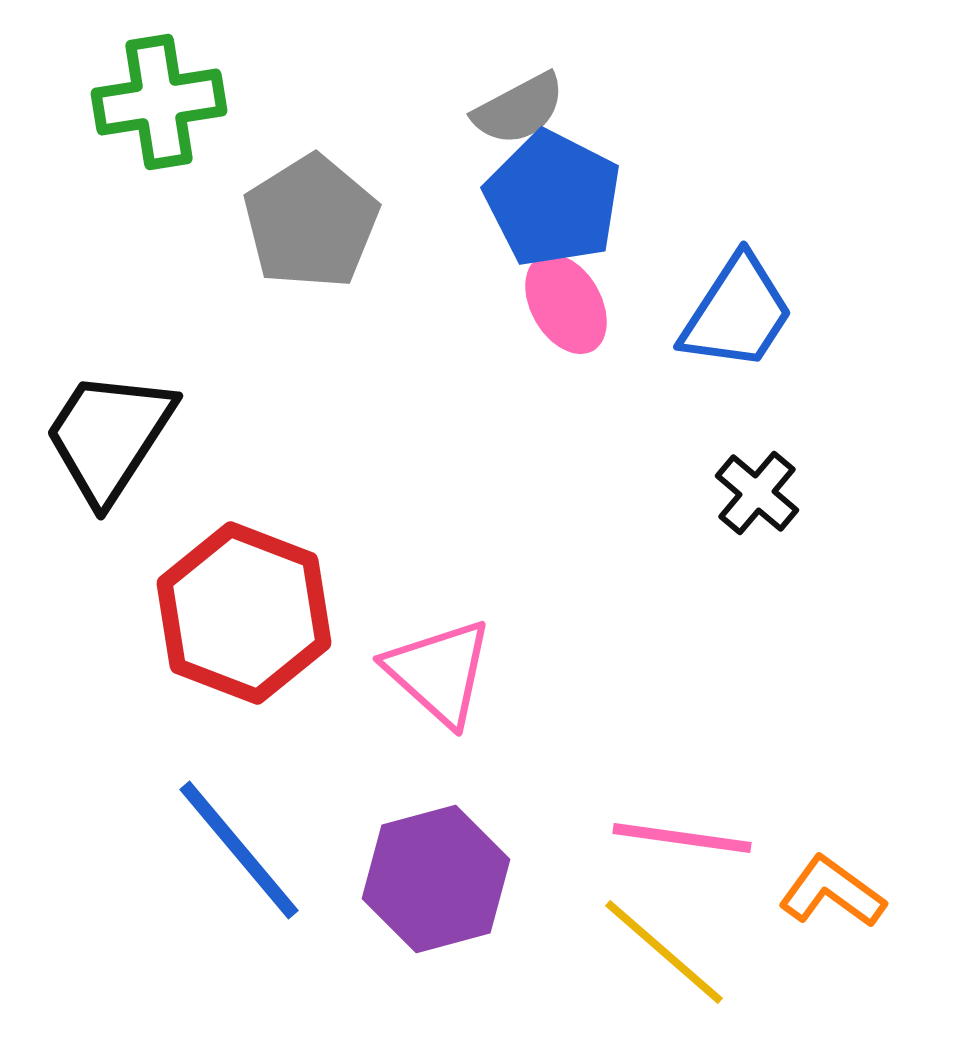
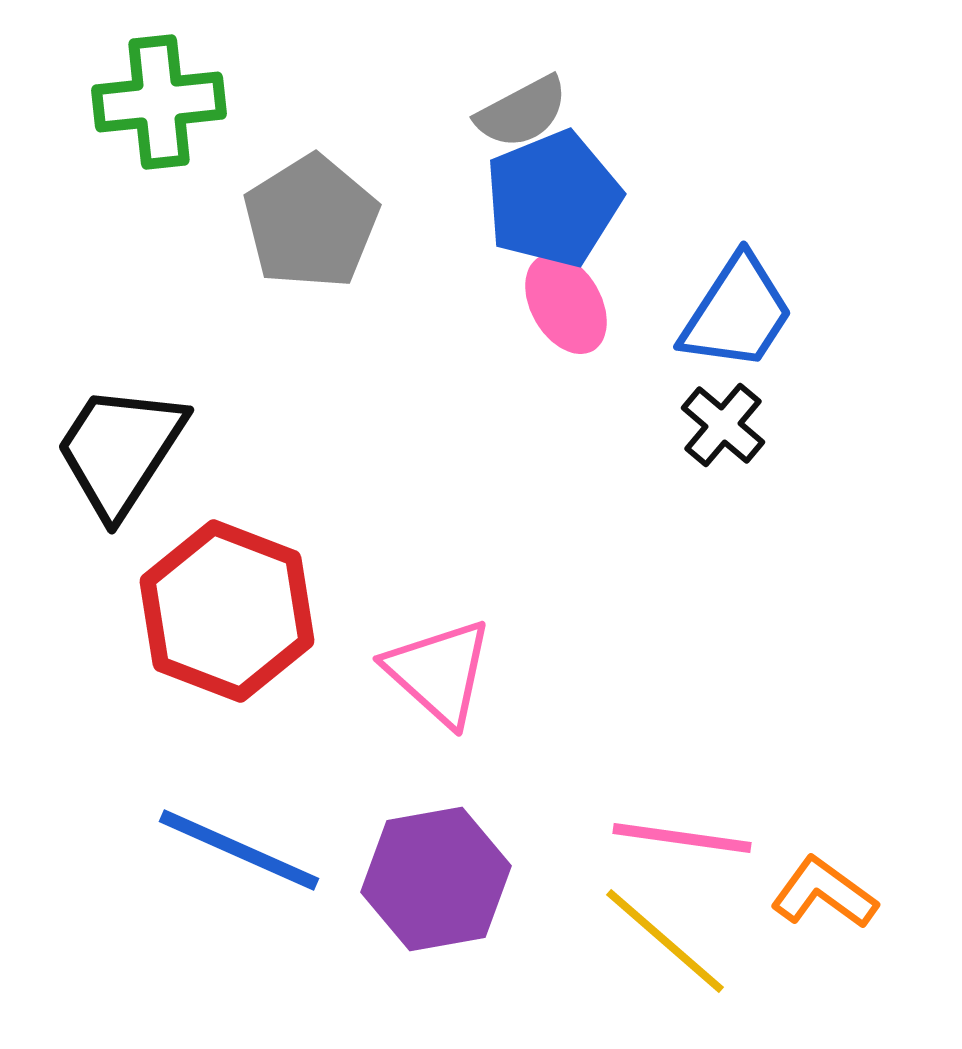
green cross: rotated 3 degrees clockwise
gray semicircle: moved 3 px right, 3 px down
blue pentagon: rotated 23 degrees clockwise
black trapezoid: moved 11 px right, 14 px down
black cross: moved 34 px left, 68 px up
red hexagon: moved 17 px left, 2 px up
blue line: rotated 26 degrees counterclockwise
purple hexagon: rotated 5 degrees clockwise
orange L-shape: moved 8 px left, 1 px down
yellow line: moved 1 px right, 11 px up
